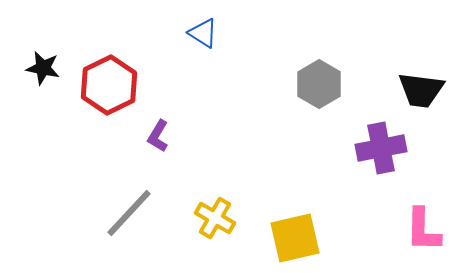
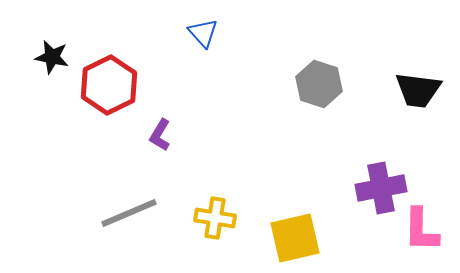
blue triangle: rotated 16 degrees clockwise
black star: moved 9 px right, 11 px up
gray hexagon: rotated 12 degrees counterclockwise
black trapezoid: moved 3 px left
purple L-shape: moved 2 px right, 1 px up
purple cross: moved 40 px down
gray line: rotated 24 degrees clockwise
yellow cross: rotated 21 degrees counterclockwise
pink L-shape: moved 2 px left
